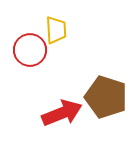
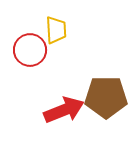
brown pentagon: rotated 18 degrees counterclockwise
red arrow: moved 2 px right, 3 px up
